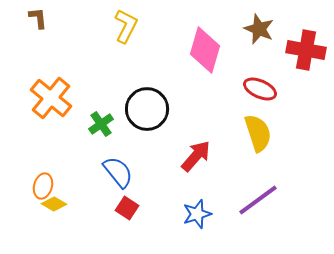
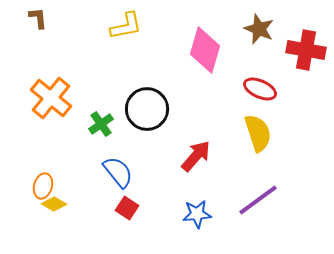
yellow L-shape: rotated 52 degrees clockwise
blue star: rotated 12 degrees clockwise
